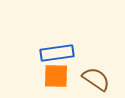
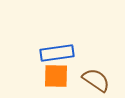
brown semicircle: moved 1 px down
